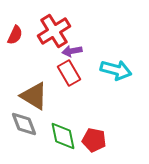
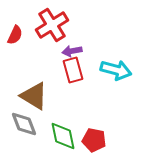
red cross: moved 2 px left, 6 px up
red rectangle: moved 4 px right, 3 px up; rotated 15 degrees clockwise
